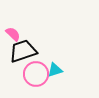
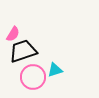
pink semicircle: rotated 77 degrees clockwise
pink circle: moved 3 px left, 3 px down
